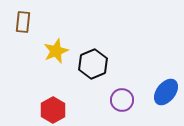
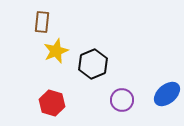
brown rectangle: moved 19 px right
blue ellipse: moved 1 px right, 2 px down; rotated 12 degrees clockwise
red hexagon: moved 1 px left, 7 px up; rotated 15 degrees counterclockwise
